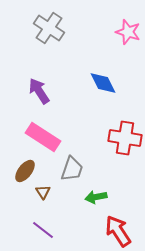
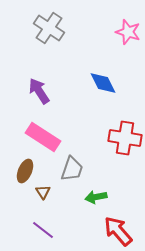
brown ellipse: rotated 15 degrees counterclockwise
red arrow: rotated 8 degrees counterclockwise
